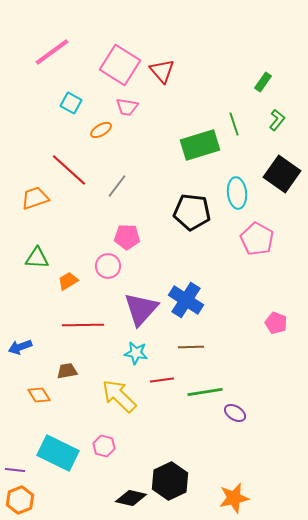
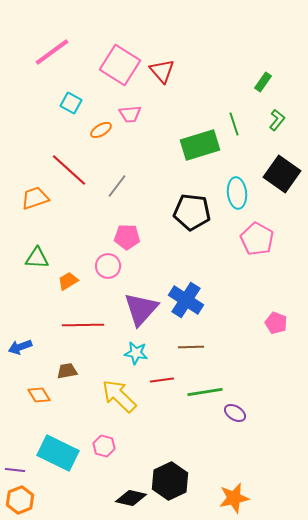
pink trapezoid at (127, 107): moved 3 px right, 7 px down; rotated 15 degrees counterclockwise
